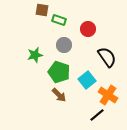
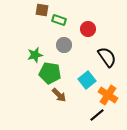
green pentagon: moved 9 px left, 1 px down; rotated 10 degrees counterclockwise
